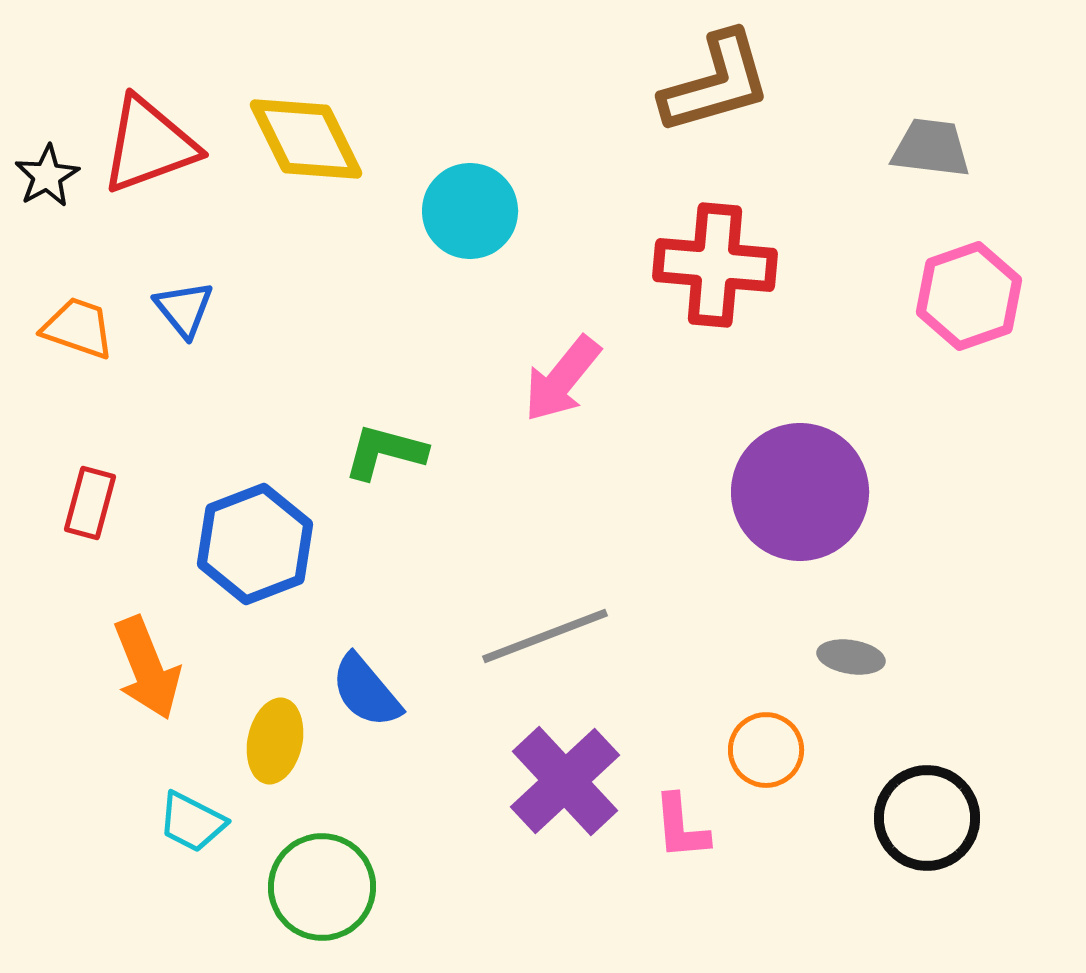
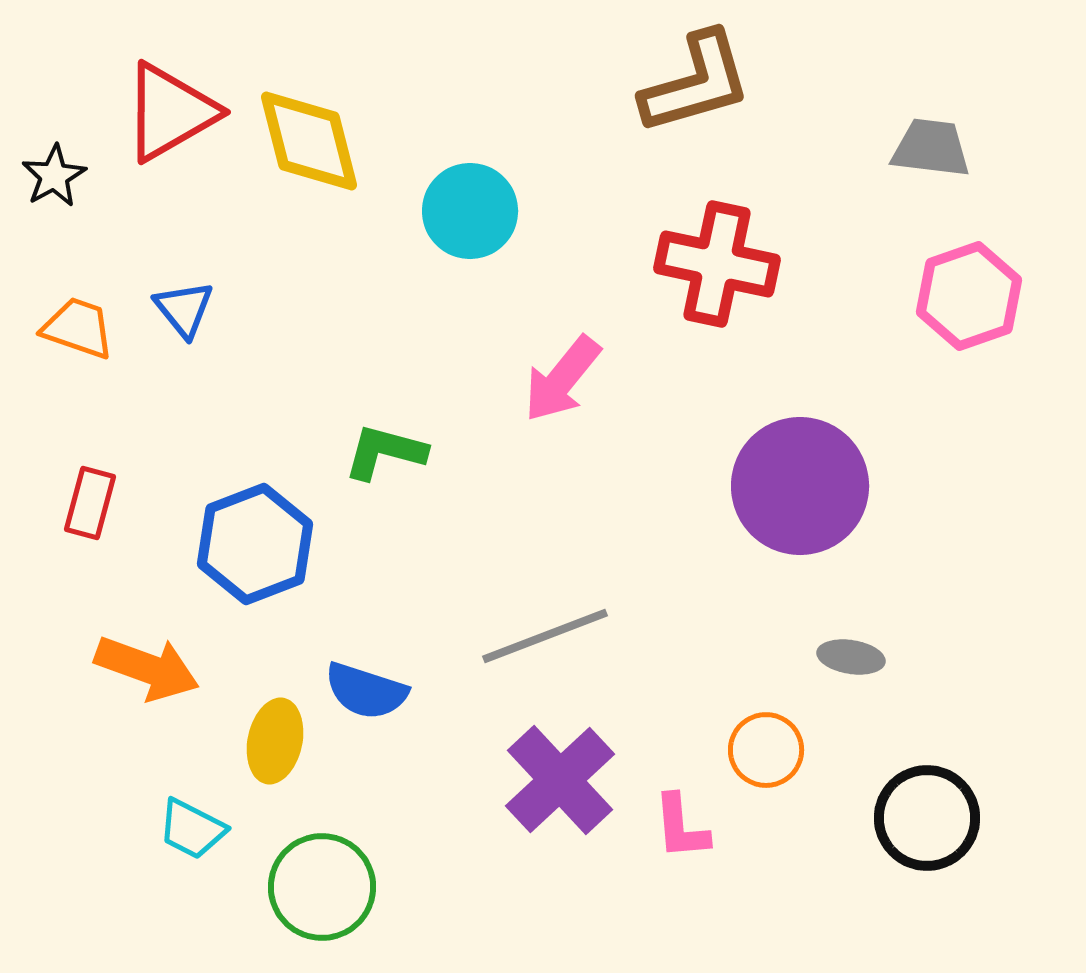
brown L-shape: moved 20 px left
yellow diamond: moved 3 px right, 2 px down; rotated 12 degrees clockwise
red triangle: moved 21 px right, 33 px up; rotated 10 degrees counterclockwise
black star: moved 7 px right
red cross: moved 2 px right, 1 px up; rotated 7 degrees clockwise
purple circle: moved 6 px up
orange arrow: rotated 48 degrees counterclockwise
blue semicircle: rotated 32 degrees counterclockwise
purple cross: moved 5 px left, 1 px up
cyan trapezoid: moved 7 px down
